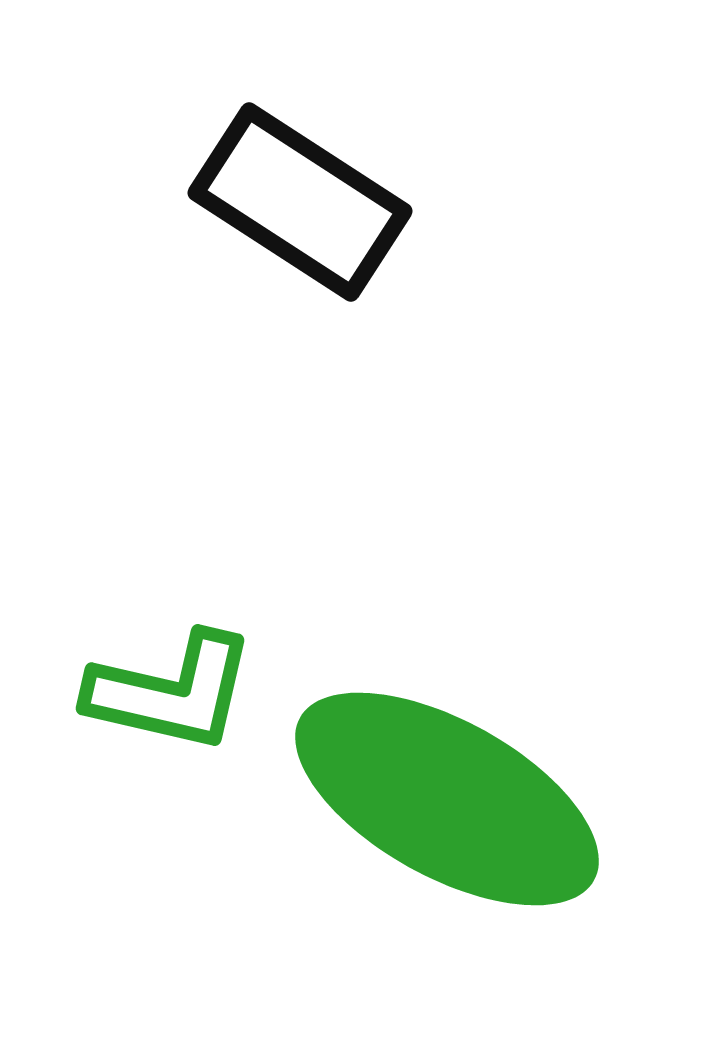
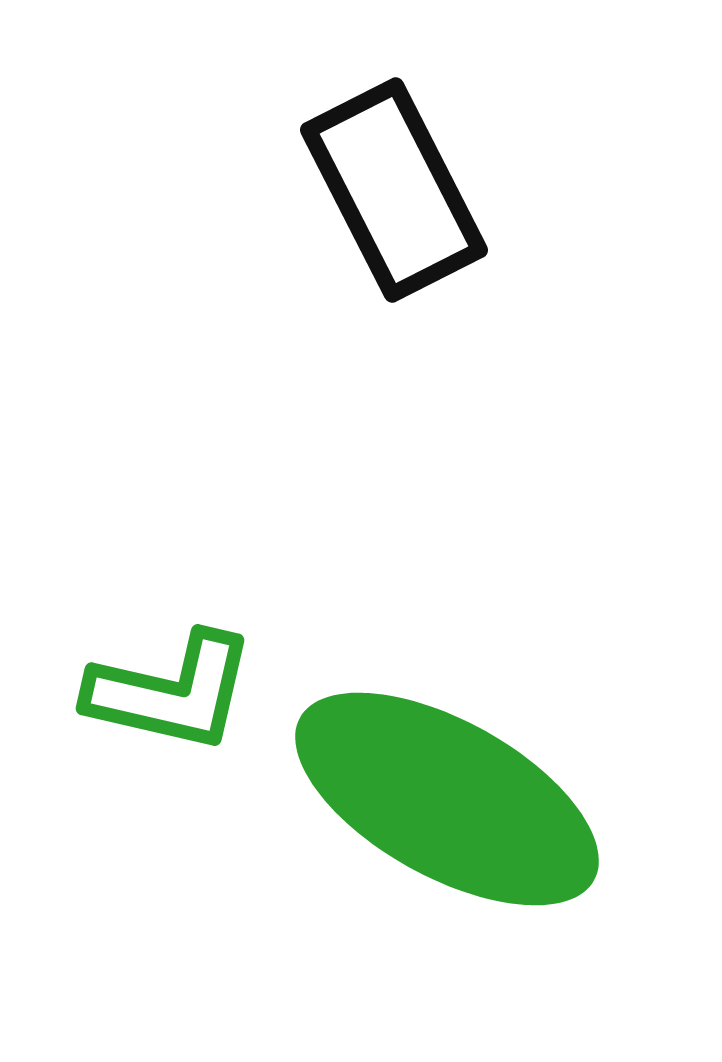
black rectangle: moved 94 px right, 12 px up; rotated 30 degrees clockwise
